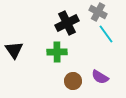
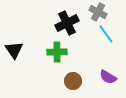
purple semicircle: moved 8 px right
